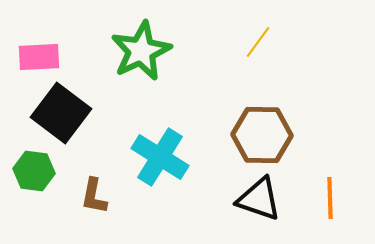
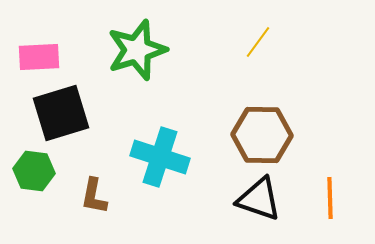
green star: moved 4 px left, 1 px up; rotated 8 degrees clockwise
black square: rotated 36 degrees clockwise
cyan cross: rotated 14 degrees counterclockwise
